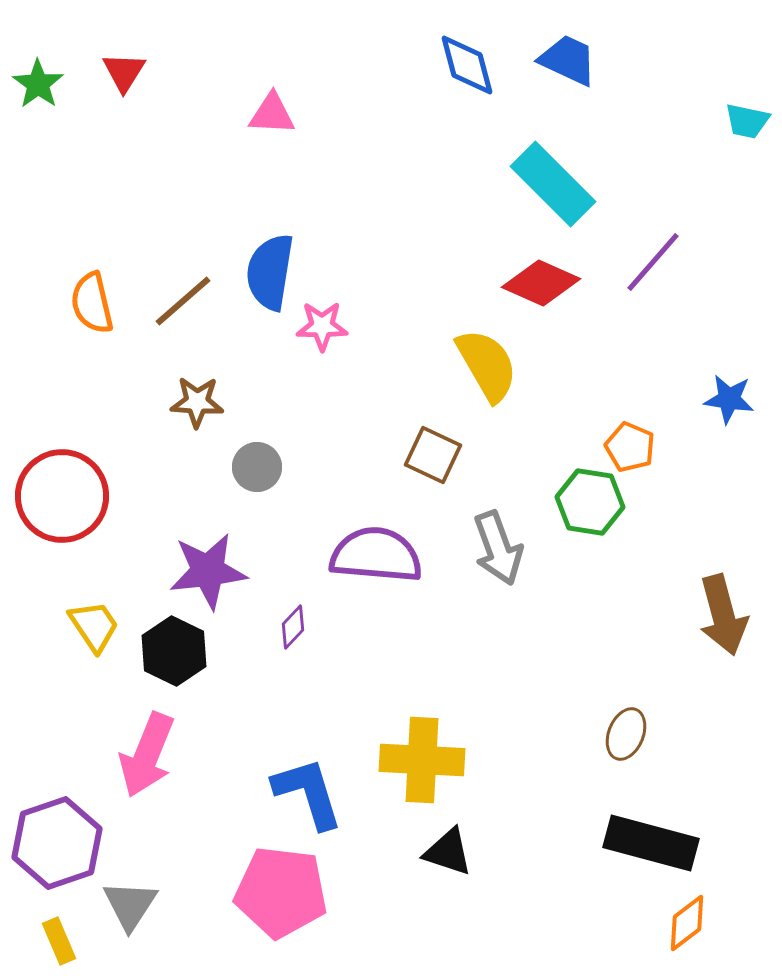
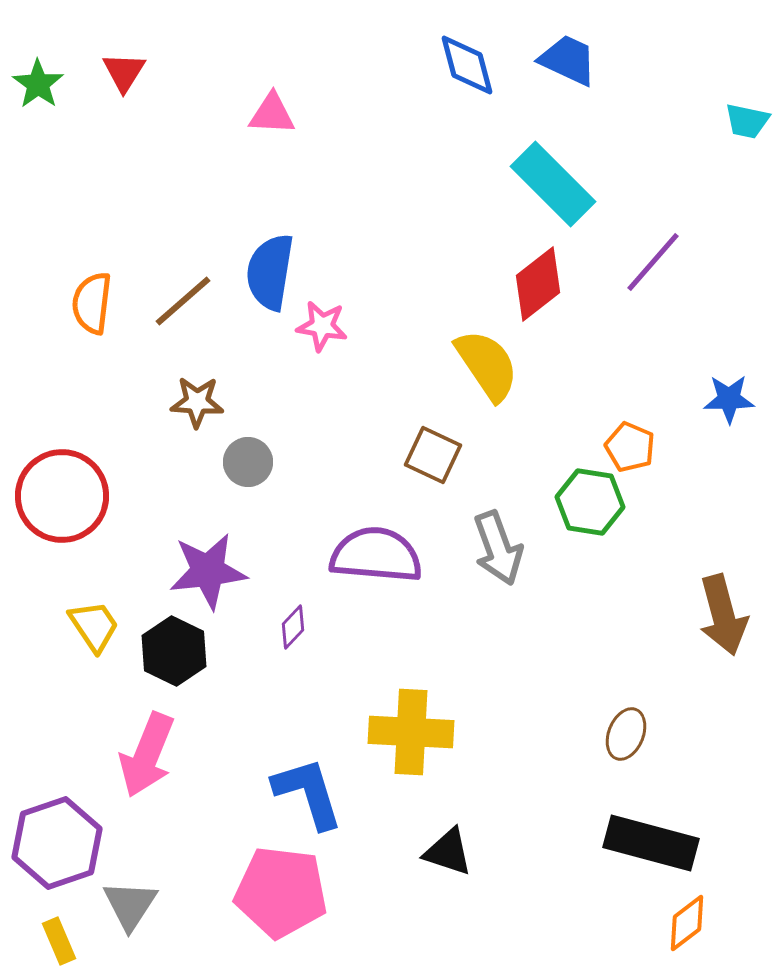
red diamond: moved 3 px left, 1 px down; rotated 62 degrees counterclockwise
orange semicircle: rotated 20 degrees clockwise
pink star: rotated 9 degrees clockwise
yellow semicircle: rotated 4 degrees counterclockwise
blue star: rotated 9 degrees counterclockwise
gray circle: moved 9 px left, 5 px up
yellow cross: moved 11 px left, 28 px up
